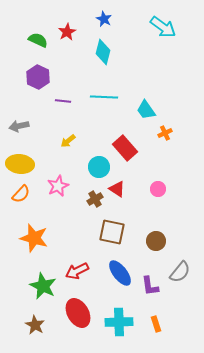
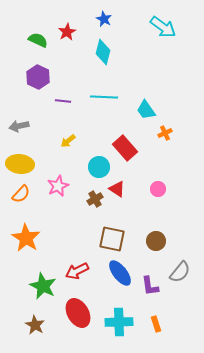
brown square: moved 7 px down
orange star: moved 8 px left; rotated 16 degrees clockwise
